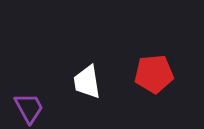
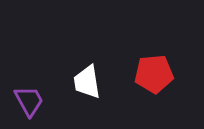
purple trapezoid: moved 7 px up
